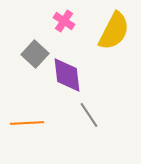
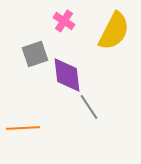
gray square: rotated 28 degrees clockwise
gray line: moved 8 px up
orange line: moved 4 px left, 5 px down
